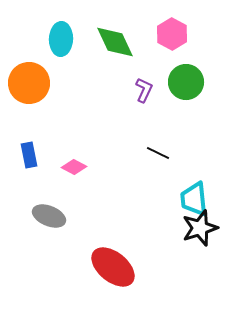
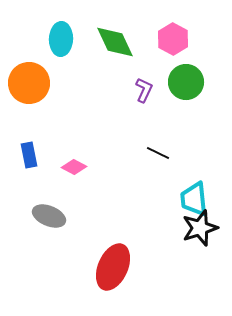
pink hexagon: moved 1 px right, 5 px down
red ellipse: rotated 75 degrees clockwise
